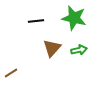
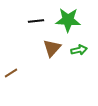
green star: moved 6 px left, 2 px down; rotated 10 degrees counterclockwise
